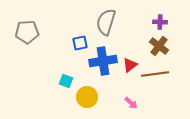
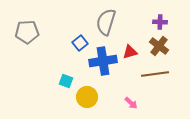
blue square: rotated 28 degrees counterclockwise
red triangle: moved 13 px up; rotated 21 degrees clockwise
